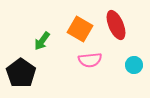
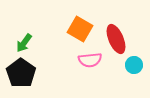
red ellipse: moved 14 px down
green arrow: moved 18 px left, 2 px down
